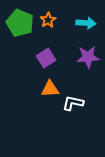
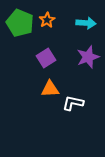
orange star: moved 1 px left
purple star: rotated 15 degrees counterclockwise
